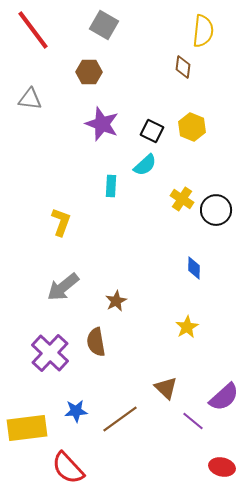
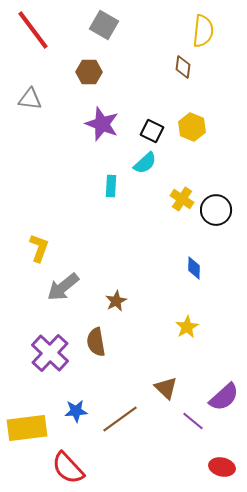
cyan semicircle: moved 2 px up
yellow L-shape: moved 22 px left, 26 px down
